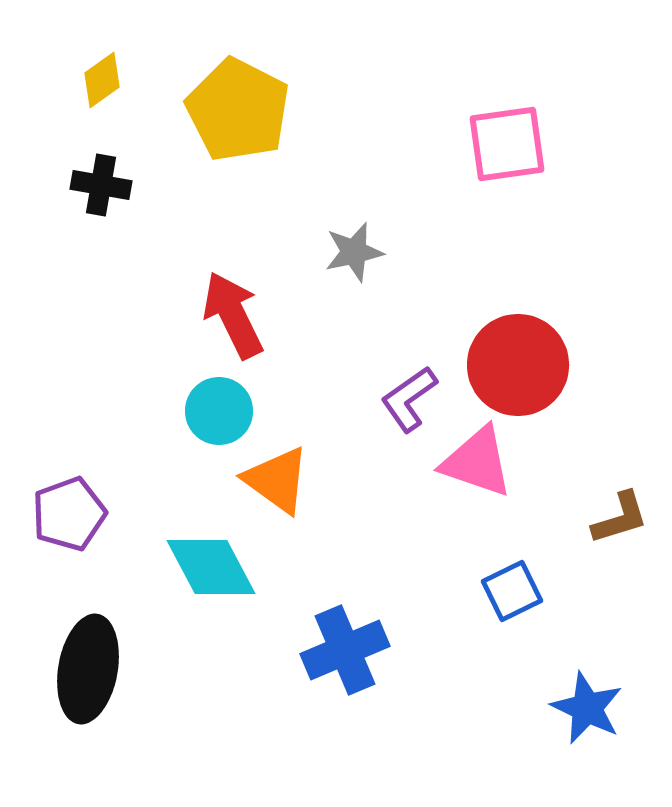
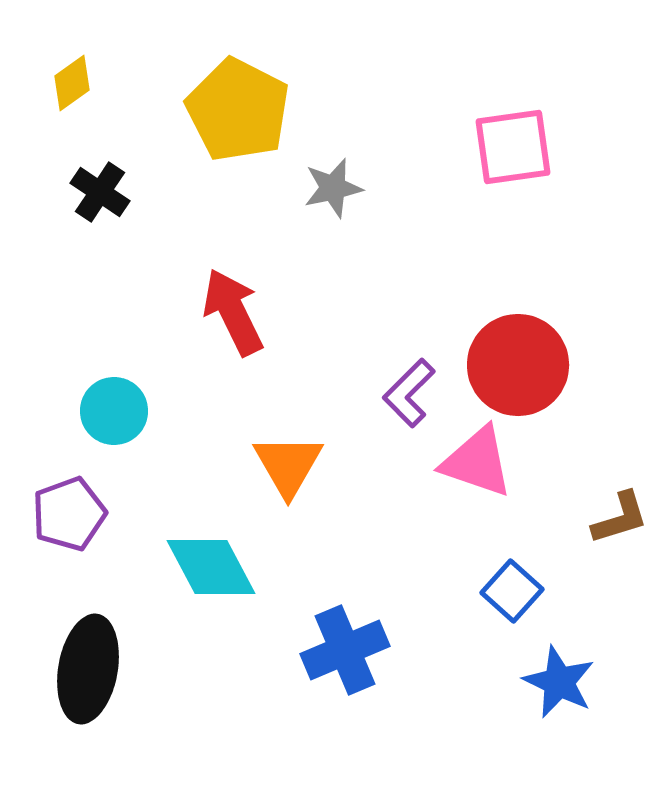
yellow diamond: moved 30 px left, 3 px down
pink square: moved 6 px right, 3 px down
black cross: moved 1 px left, 7 px down; rotated 24 degrees clockwise
gray star: moved 21 px left, 64 px up
red arrow: moved 3 px up
purple L-shape: moved 6 px up; rotated 10 degrees counterclockwise
cyan circle: moved 105 px left
orange triangle: moved 11 px right, 15 px up; rotated 24 degrees clockwise
blue square: rotated 22 degrees counterclockwise
blue star: moved 28 px left, 26 px up
